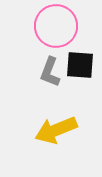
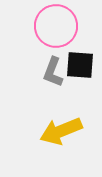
gray L-shape: moved 3 px right
yellow arrow: moved 5 px right, 1 px down
